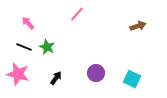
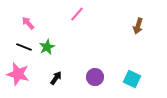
brown arrow: rotated 126 degrees clockwise
green star: rotated 21 degrees clockwise
purple circle: moved 1 px left, 4 px down
